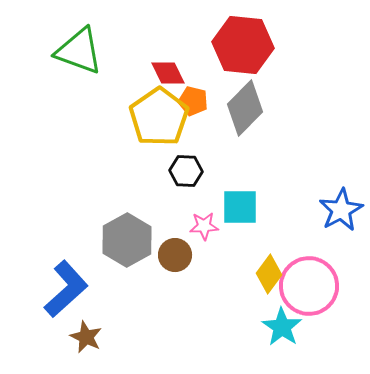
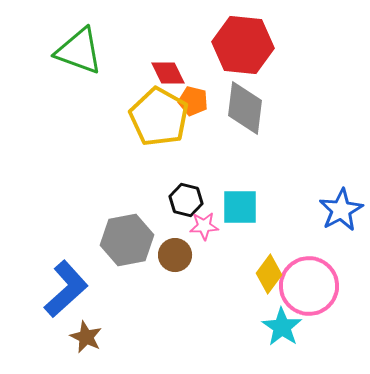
gray diamond: rotated 38 degrees counterclockwise
yellow pentagon: rotated 8 degrees counterclockwise
black hexagon: moved 29 px down; rotated 12 degrees clockwise
gray hexagon: rotated 18 degrees clockwise
